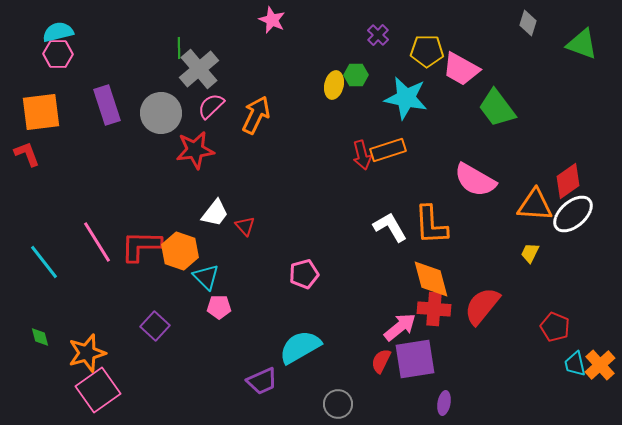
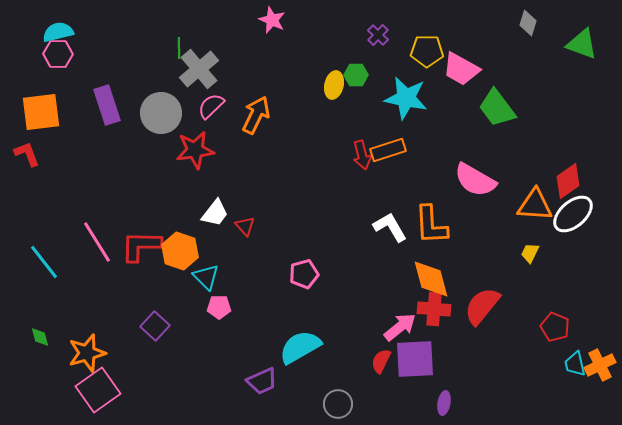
purple square at (415, 359): rotated 6 degrees clockwise
orange cross at (600, 365): rotated 16 degrees clockwise
